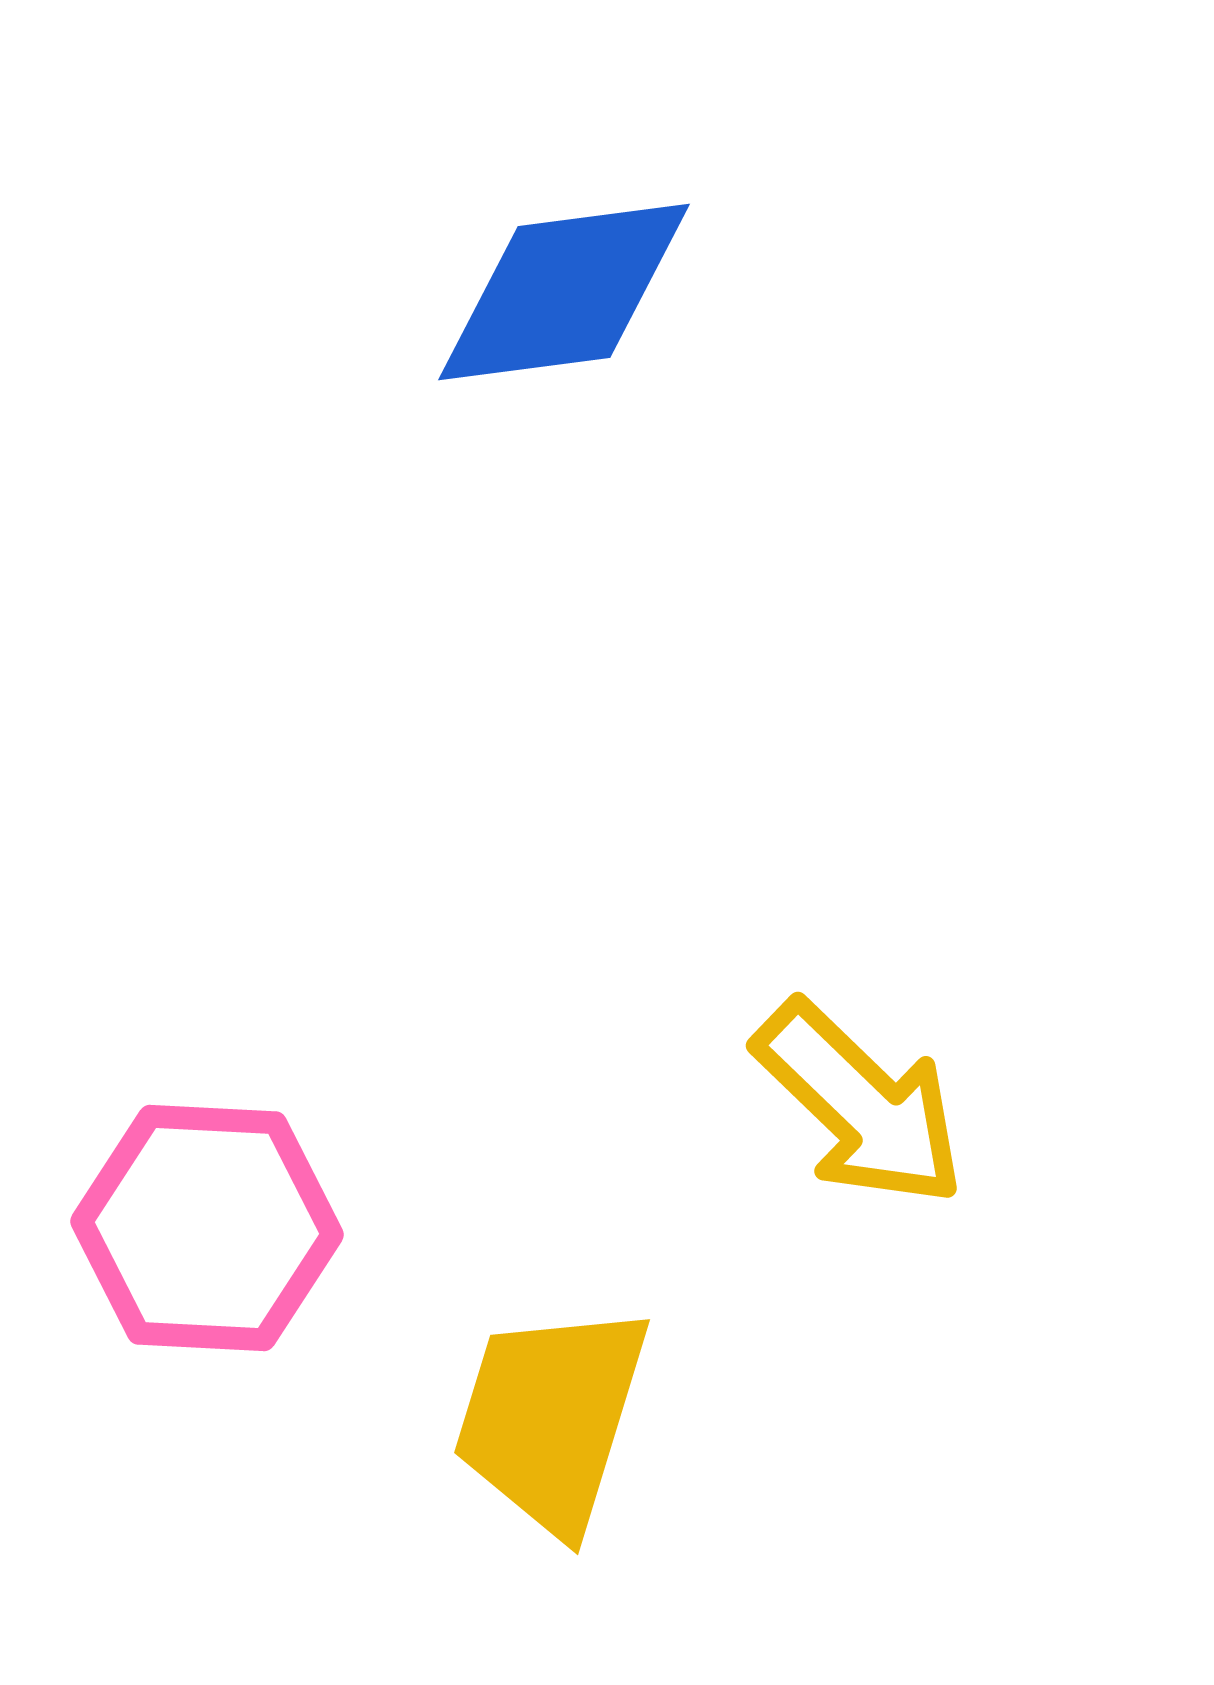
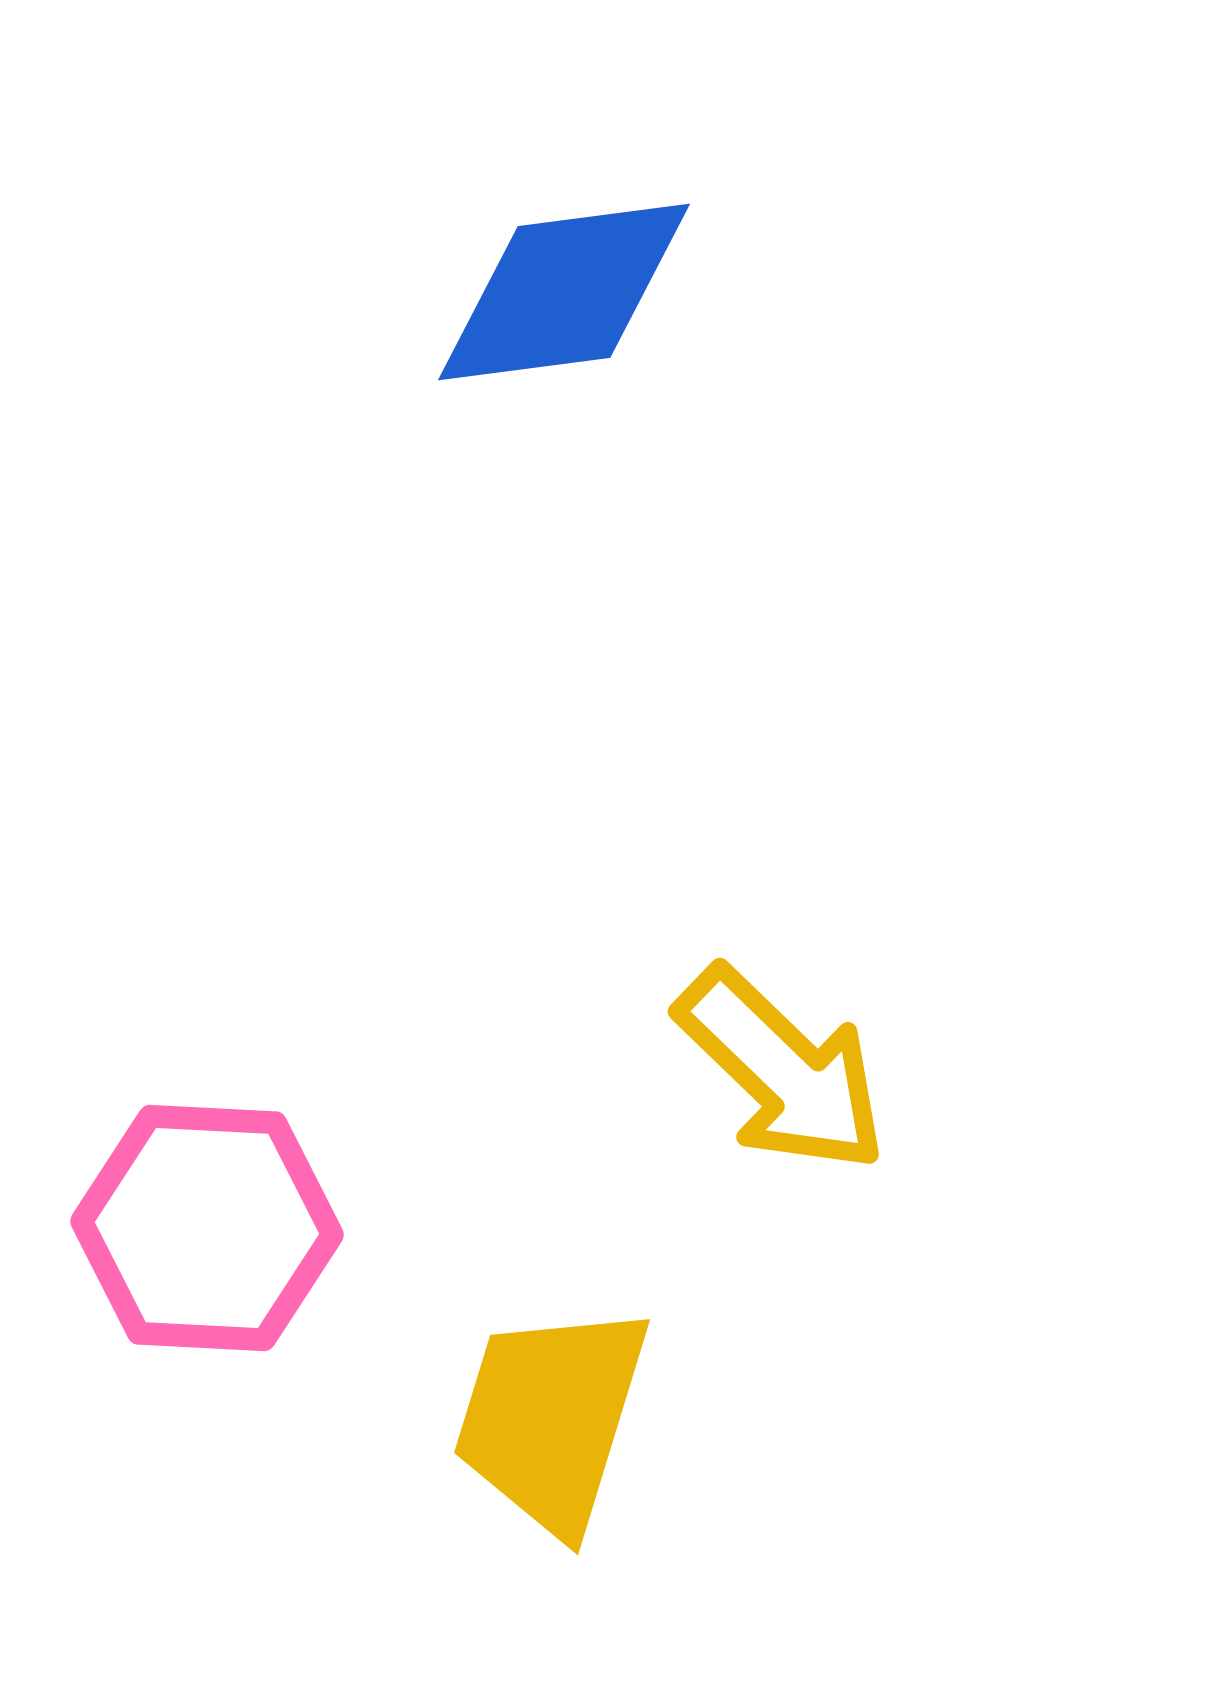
yellow arrow: moved 78 px left, 34 px up
